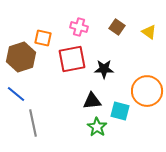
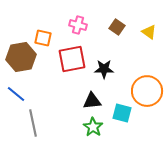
pink cross: moved 1 px left, 2 px up
brown hexagon: rotated 8 degrees clockwise
cyan square: moved 2 px right, 2 px down
green star: moved 4 px left
